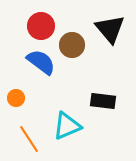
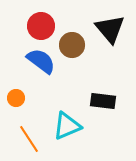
blue semicircle: moved 1 px up
